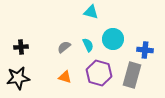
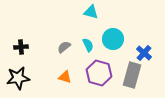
blue cross: moved 1 px left, 3 px down; rotated 35 degrees clockwise
